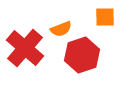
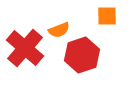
orange square: moved 2 px right, 1 px up
orange semicircle: moved 2 px left, 1 px down
